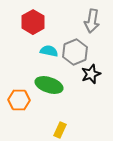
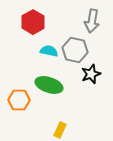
gray hexagon: moved 2 px up; rotated 25 degrees counterclockwise
